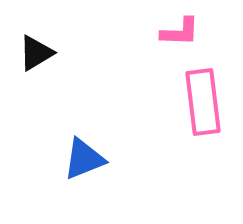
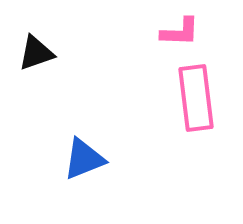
black triangle: rotated 12 degrees clockwise
pink rectangle: moved 7 px left, 4 px up
